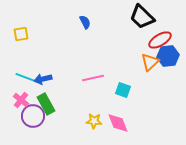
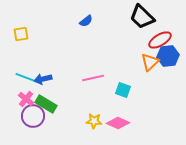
blue semicircle: moved 1 px right, 1 px up; rotated 80 degrees clockwise
pink cross: moved 5 px right, 1 px up
green rectangle: rotated 30 degrees counterclockwise
pink diamond: rotated 45 degrees counterclockwise
